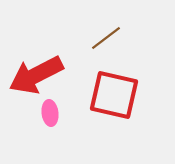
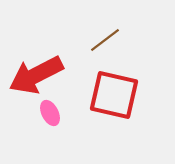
brown line: moved 1 px left, 2 px down
pink ellipse: rotated 20 degrees counterclockwise
